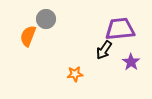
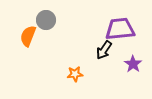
gray circle: moved 1 px down
purple star: moved 2 px right, 2 px down
